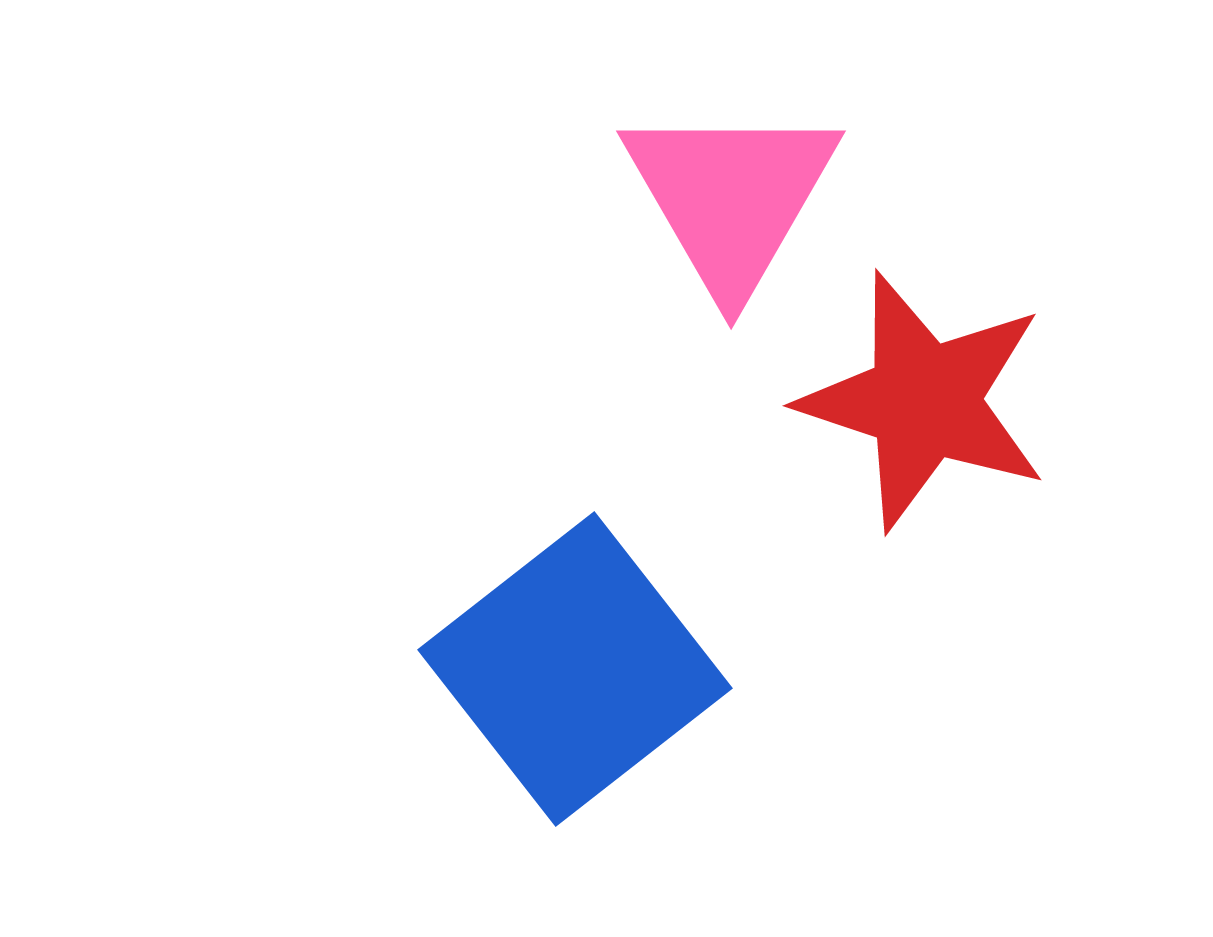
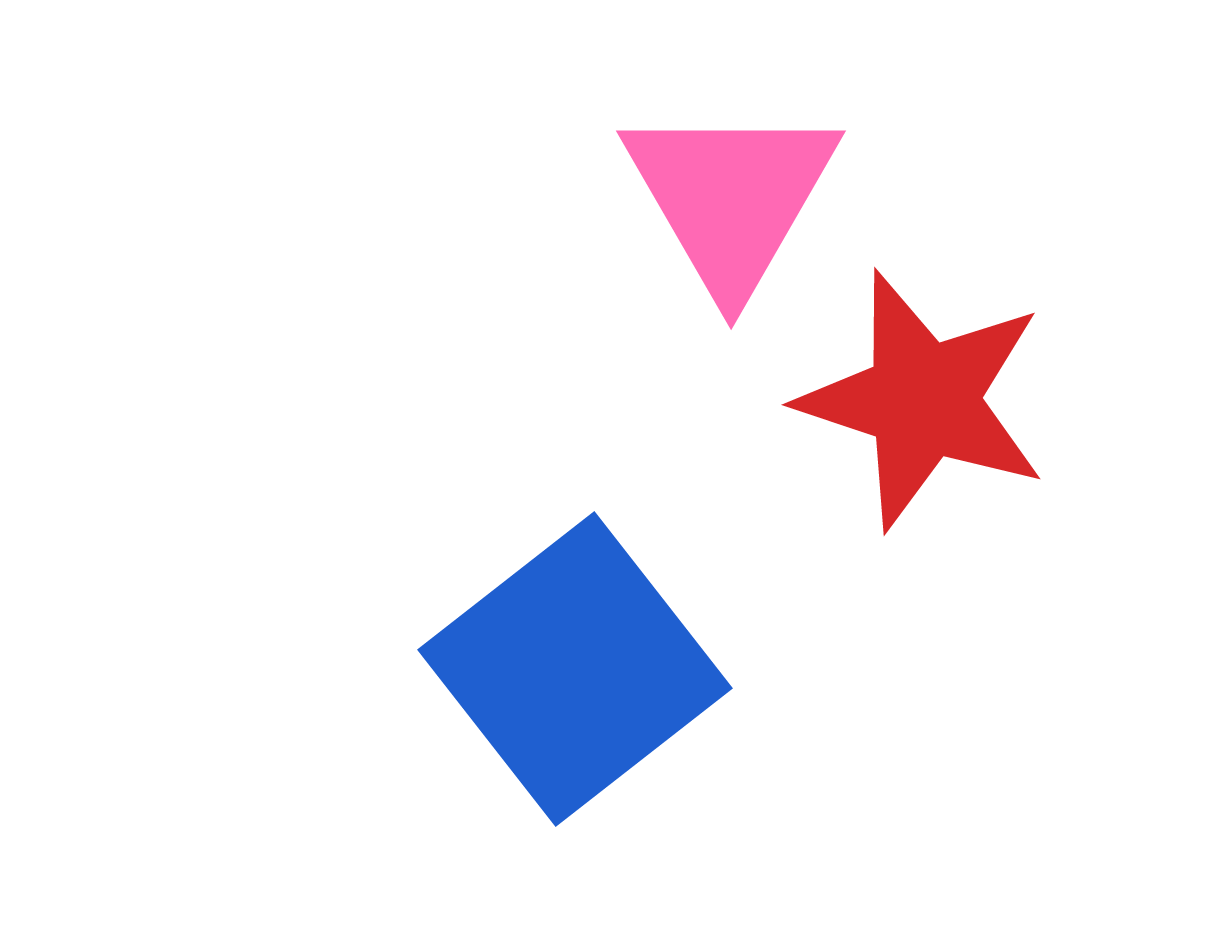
red star: moved 1 px left, 1 px up
